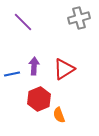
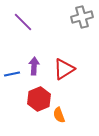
gray cross: moved 3 px right, 1 px up
